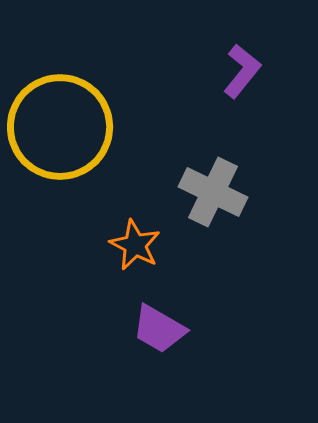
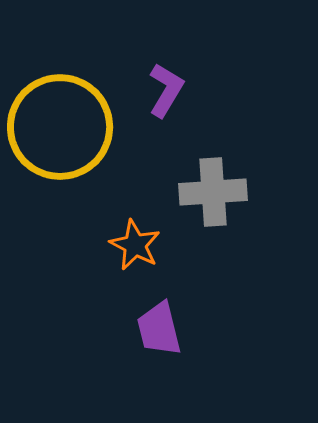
purple L-shape: moved 76 px left, 19 px down; rotated 8 degrees counterclockwise
gray cross: rotated 30 degrees counterclockwise
purple trapezoid: rotated 46 degrees clockwise
